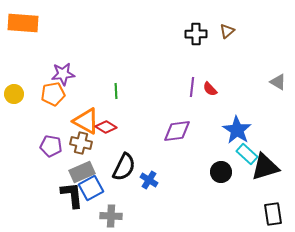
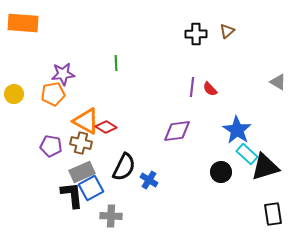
green line: moved 28 px up
